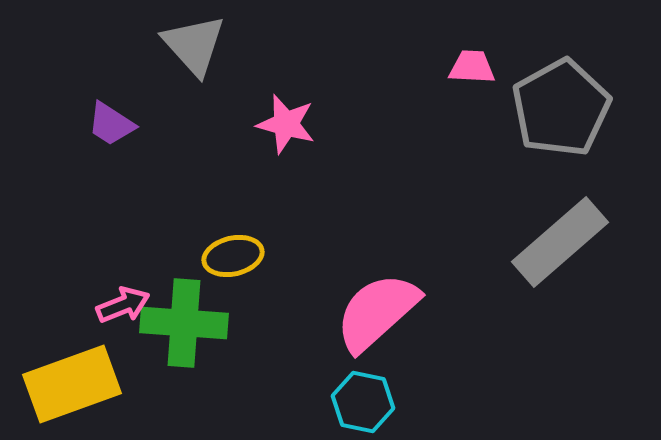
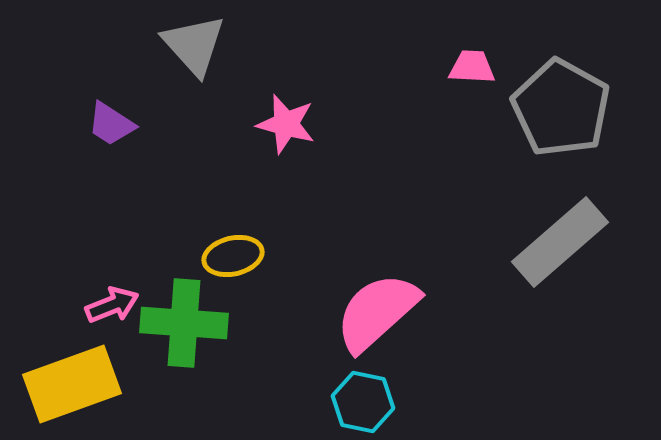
gray pentagon: rotated 14 degrees counterclockwise
pink arrow: moved 11 px left
